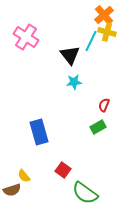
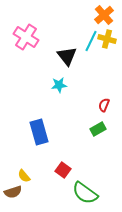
yellow cross: moved 7 px down
black triangle: moved 3 px left, 1 px down
cyan star: moved 15 px left, 3 px down
green rectangle: moved 2 px down
brown semicircle: moved 1 px right, 2 px down
